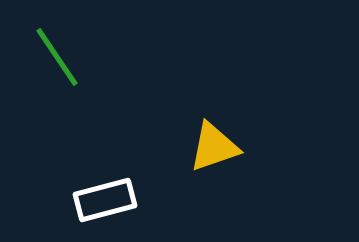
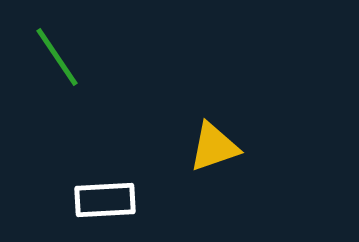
white rectangle: rotated 12 degrees clockwise
